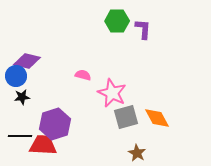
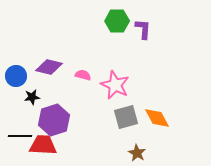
purple diamond: moved 22 px right, 6 px down
pink star: moved 3 px right, 8 px up
black star: moved 10 px right
purple hexagon: moved 1 px left, 4 px up
